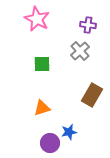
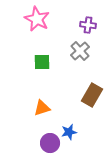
green square: moved 2 px up
